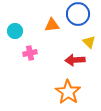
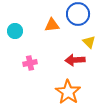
pink cross: moved 10 px down
